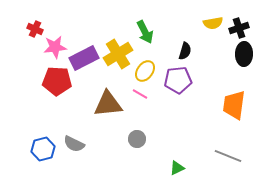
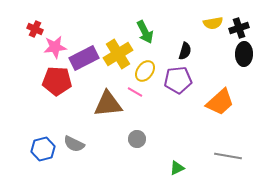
pink line: moved 5 px left, 2 px up
orange trapezoid: moved 14 px left, 3 px up; rotated 140 degrees counterclockwise
gray line: rotated 12 degrees counterclockwise
